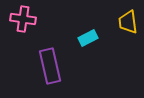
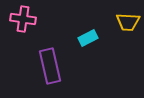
yellow trapezoid: rotated 80 degrees counterclockwise
